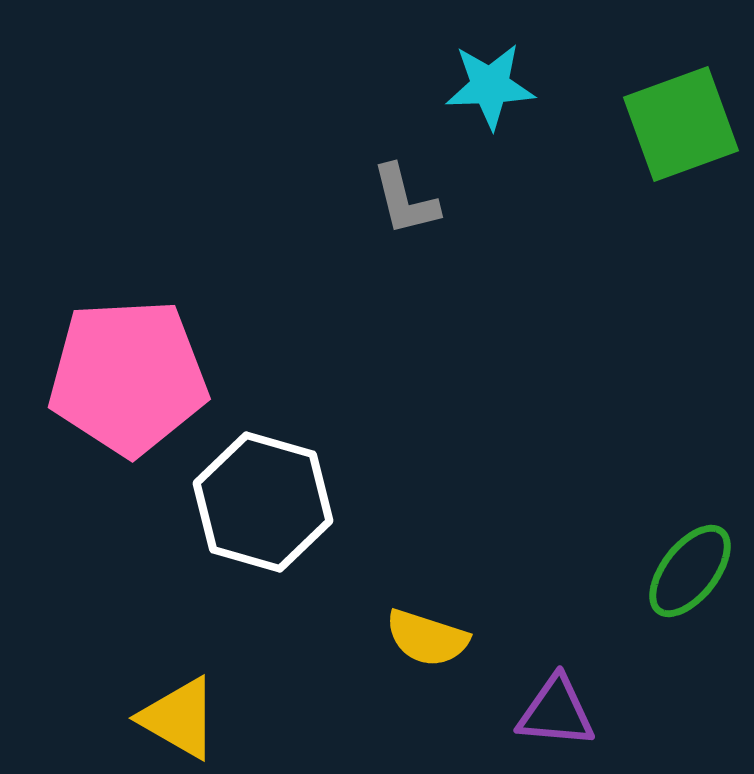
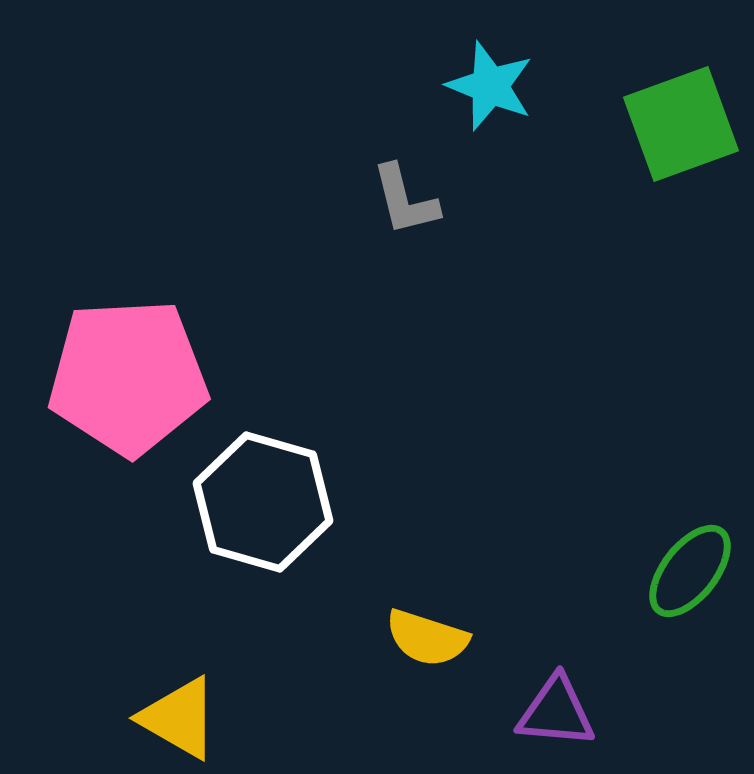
cyan star: rotated 24 degrees clockwise
